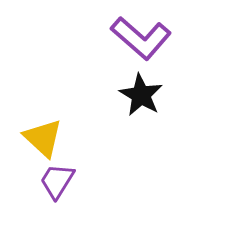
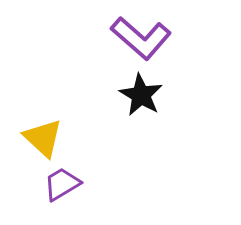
purple trapezoid: moved 5 px right, 3 px down; rotated 27 degrees clockwise
